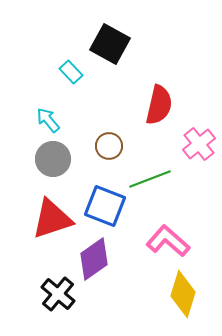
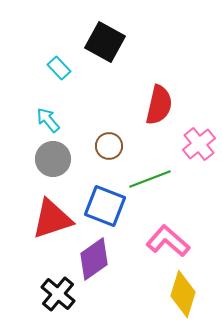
black square: moved 5 px left, 2 px up
cyan rectangle: moved 12 px left, 4 px up
